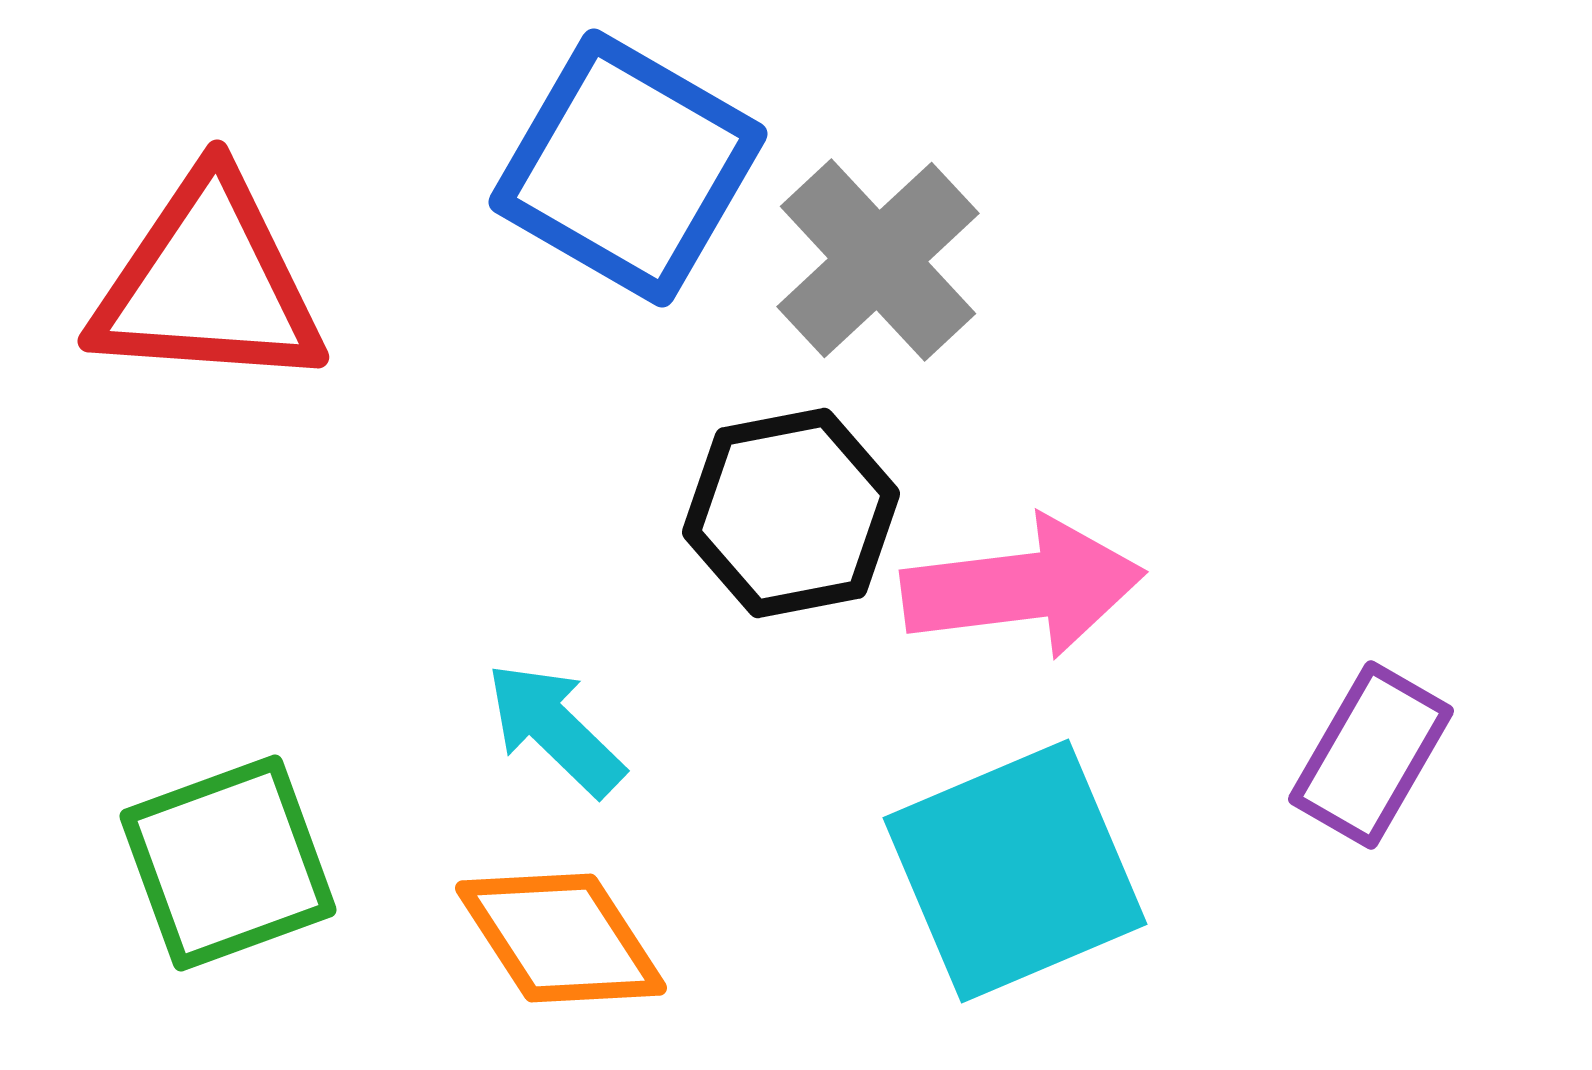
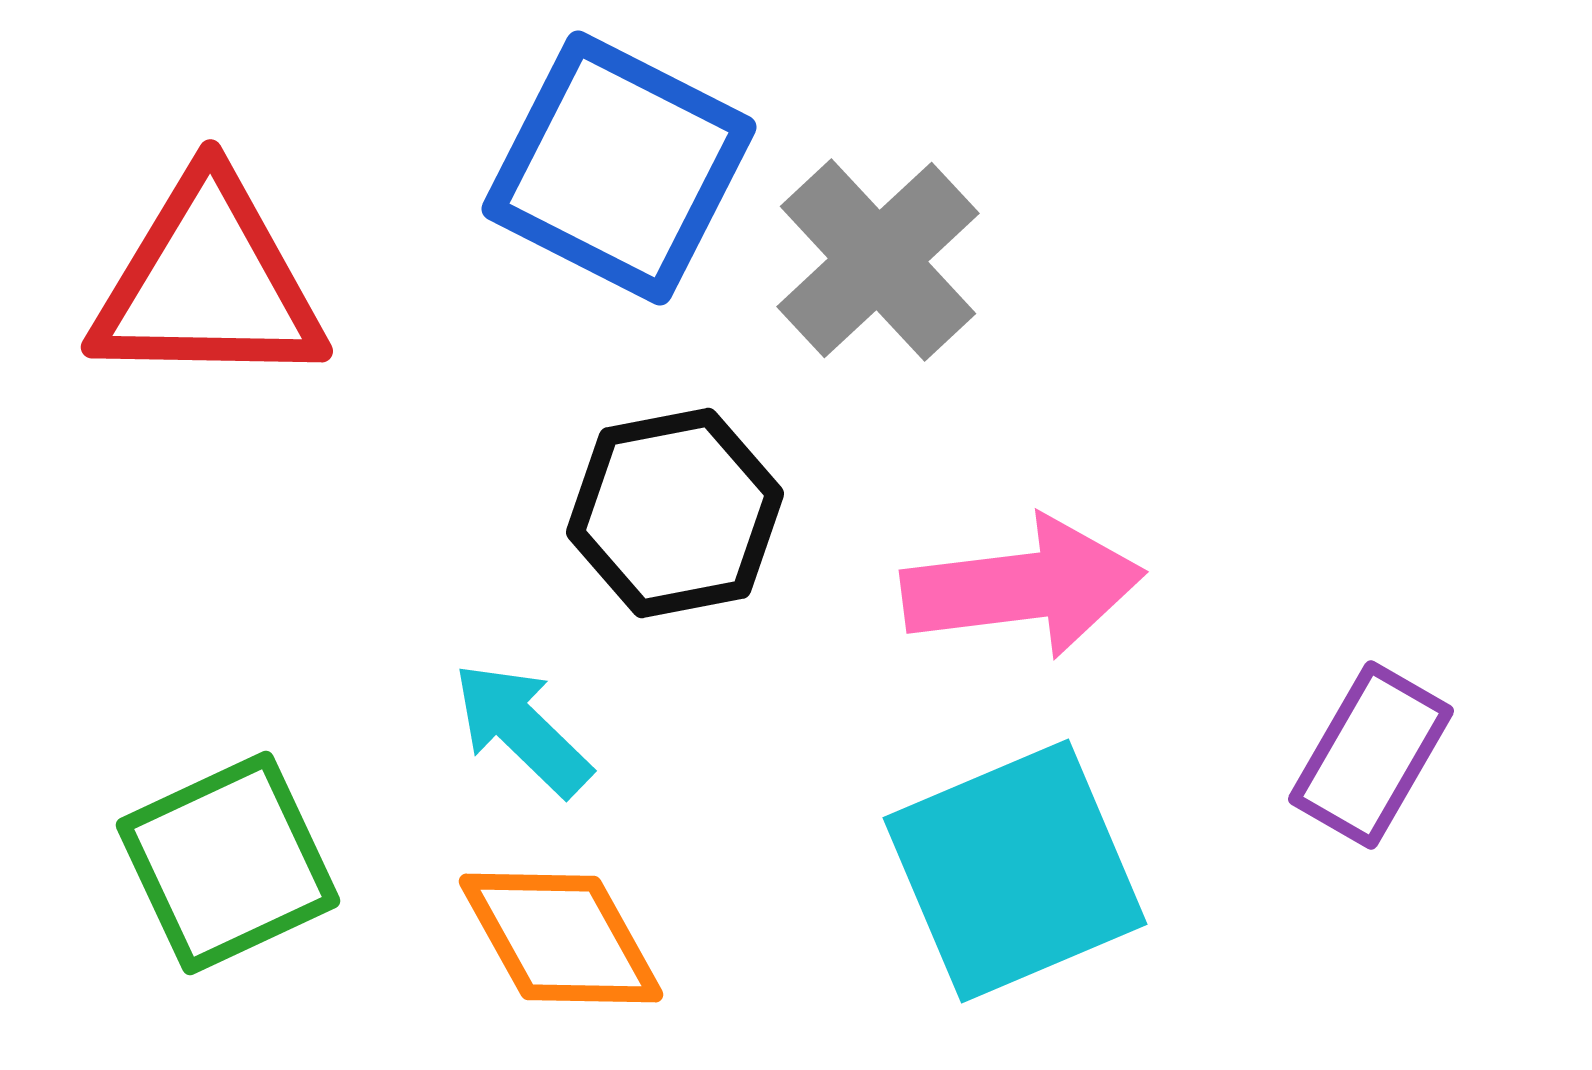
blue square: moved 9 px left; rotated 3 degrees counterclockwise
red triangle: rotated 3 degrees counterclockwise
black hexagon: moved 116 px left
cyan arrow: moved 33 px left
green square: rotated 5 degrees counterclockwise
orange diamond: rotated 4 degrees clockwise
